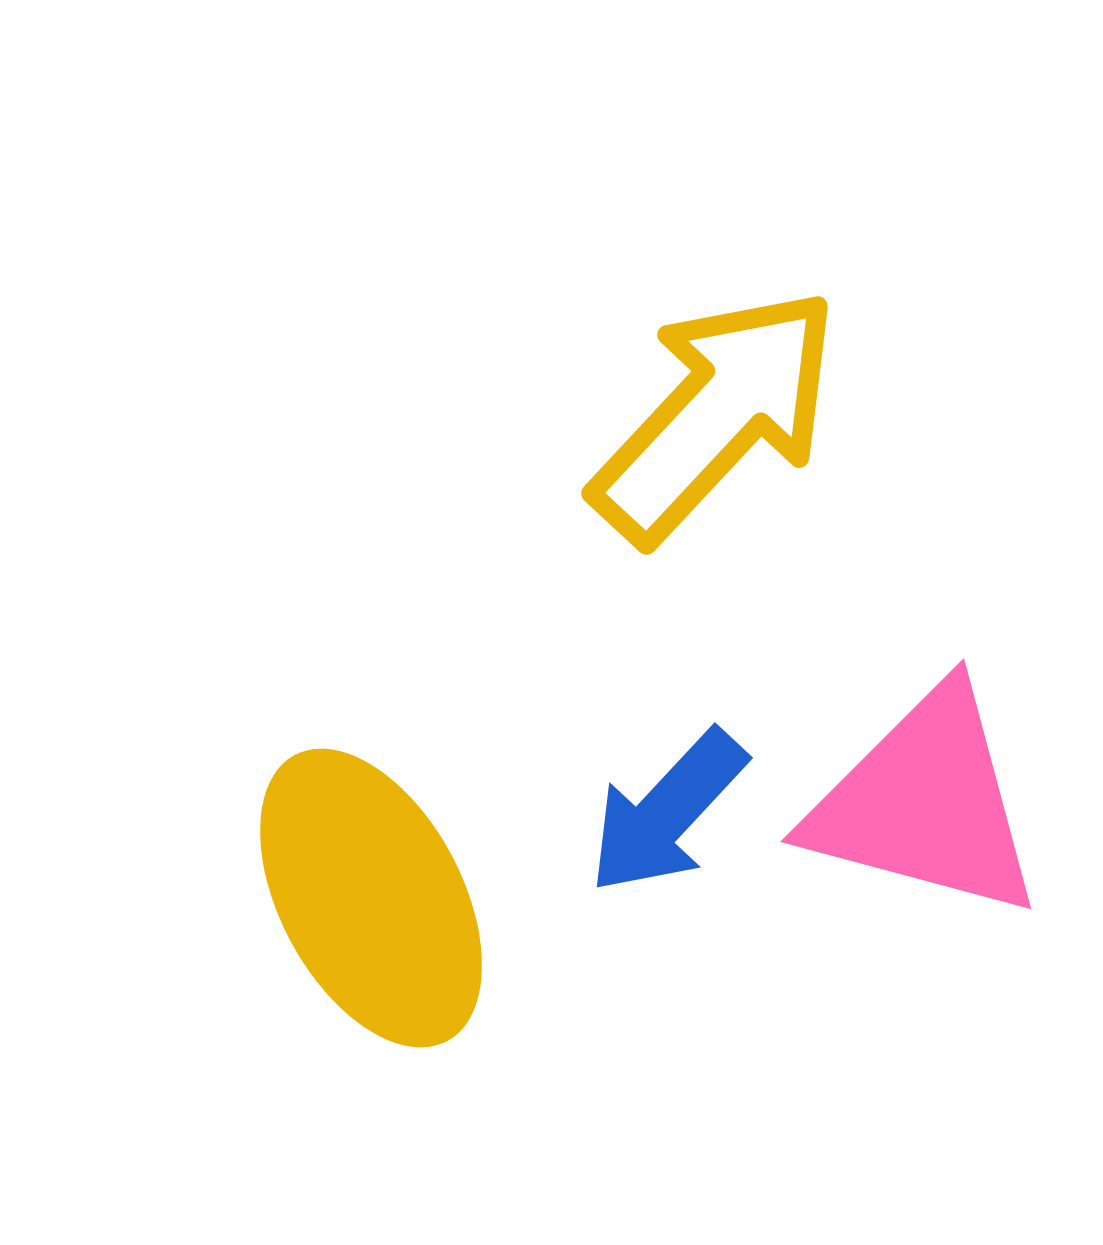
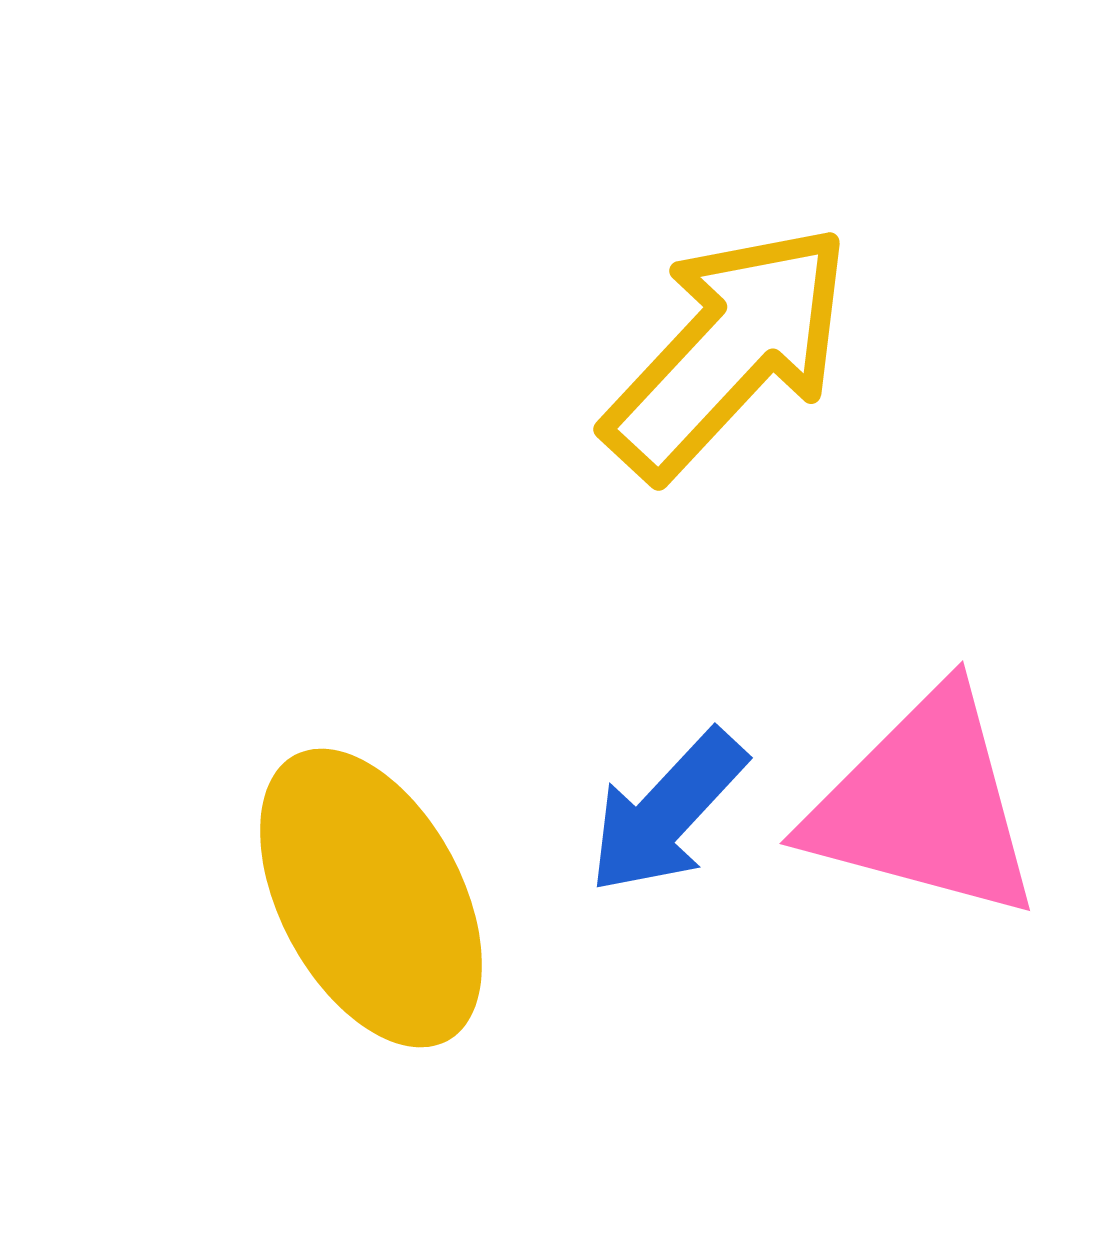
yellow arrow: moved 12 px right, 64 px up
pink triangle: moved 1 px left, 2 px down
